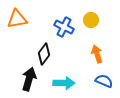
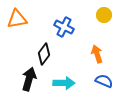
yellow circle: moved 13 px right, 5 px up
